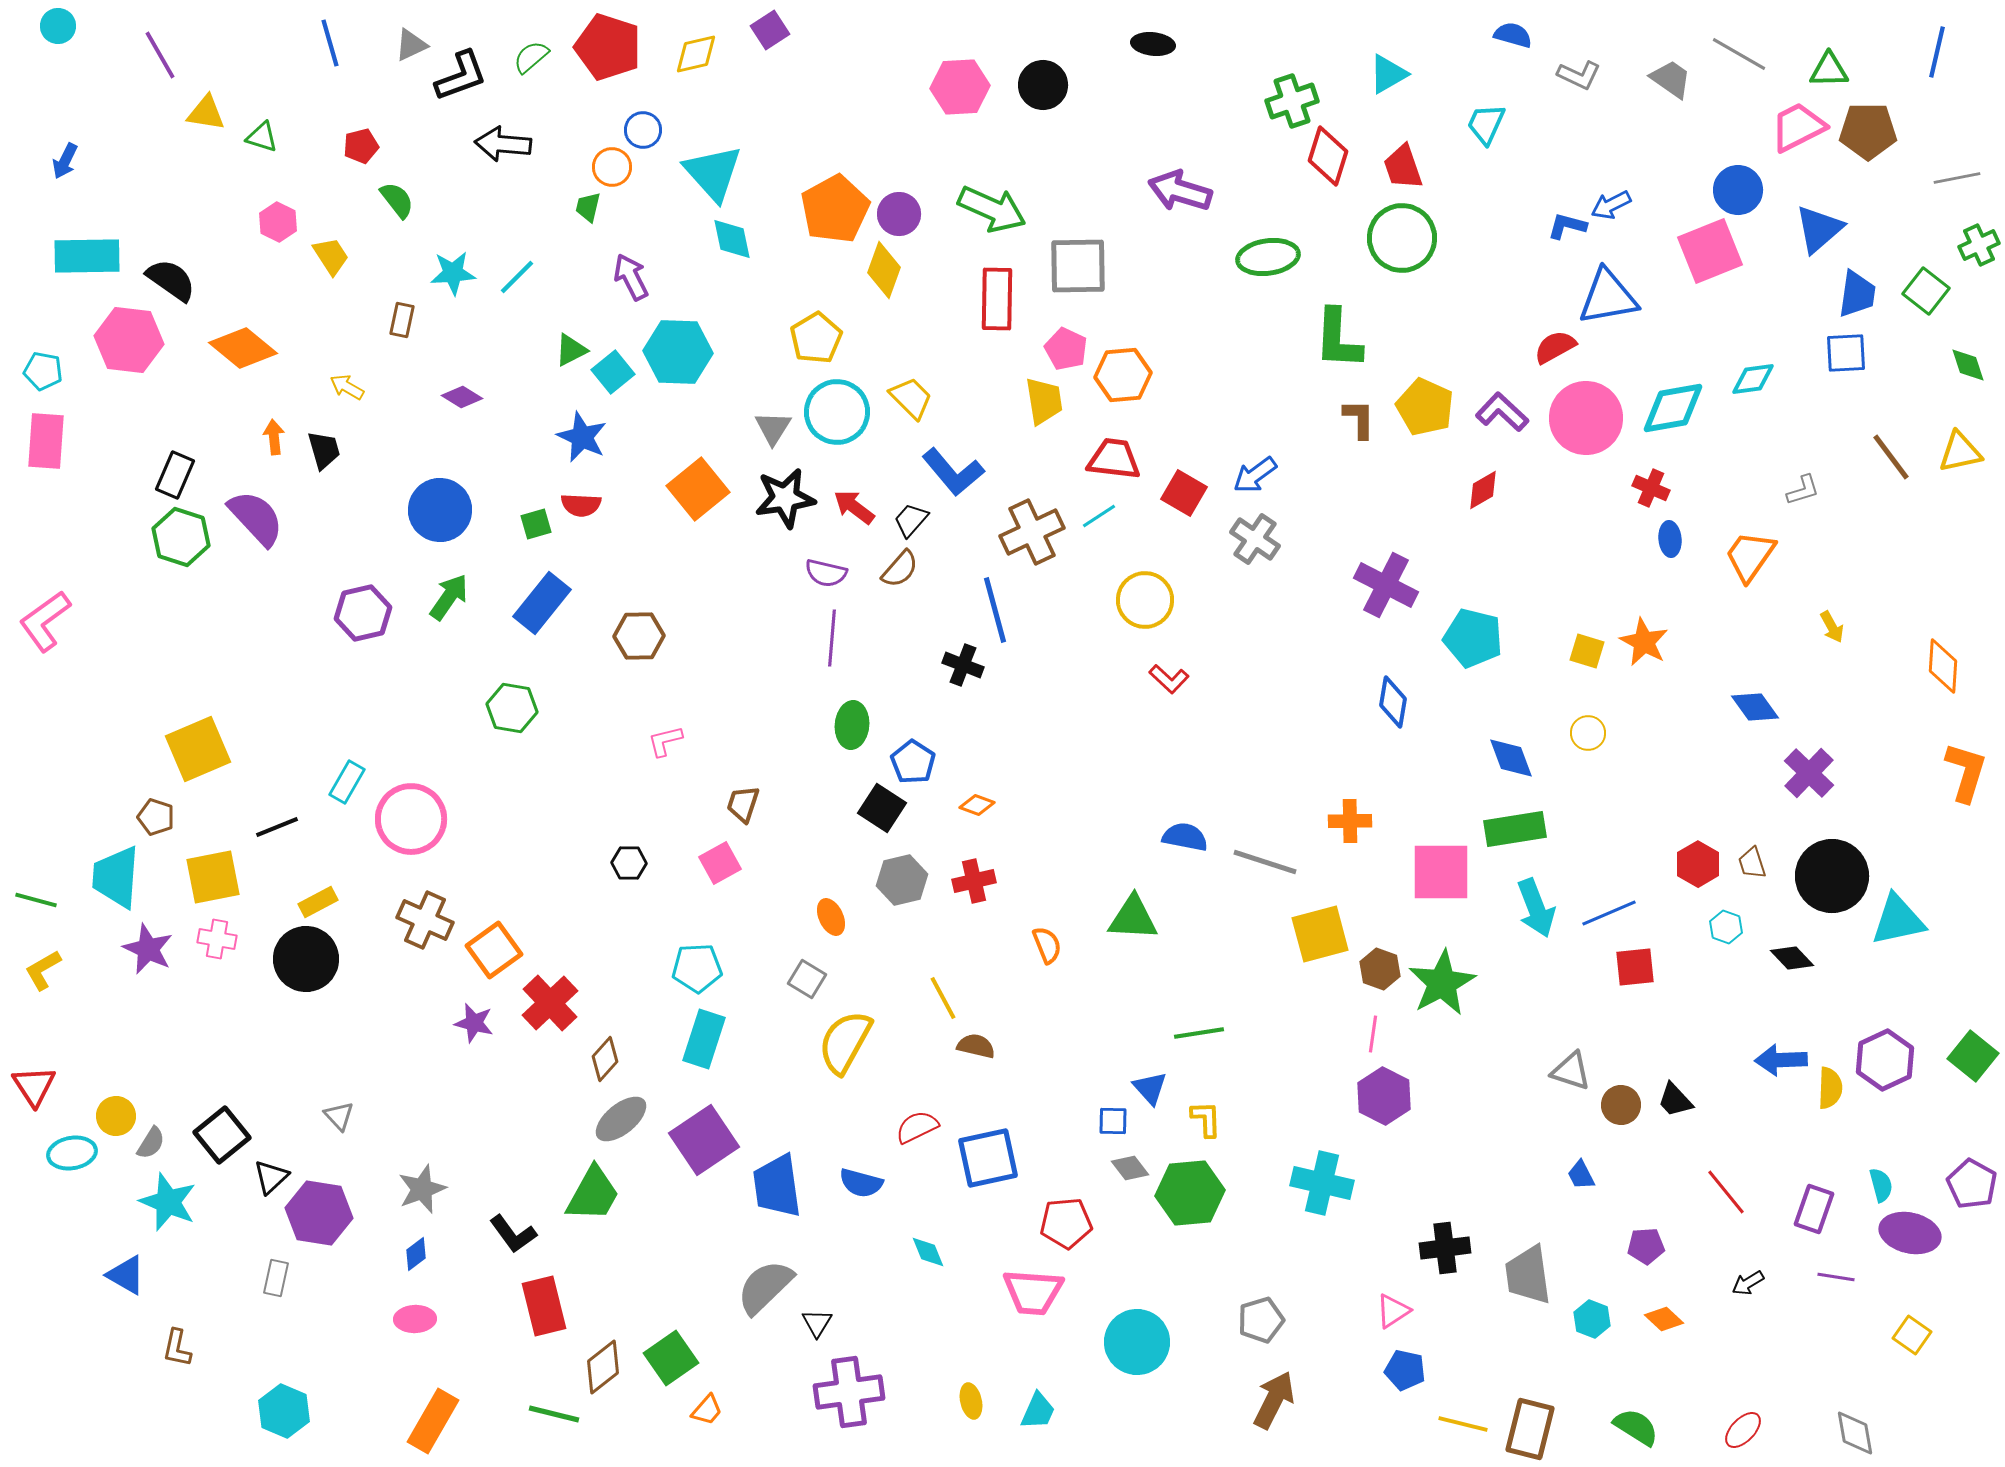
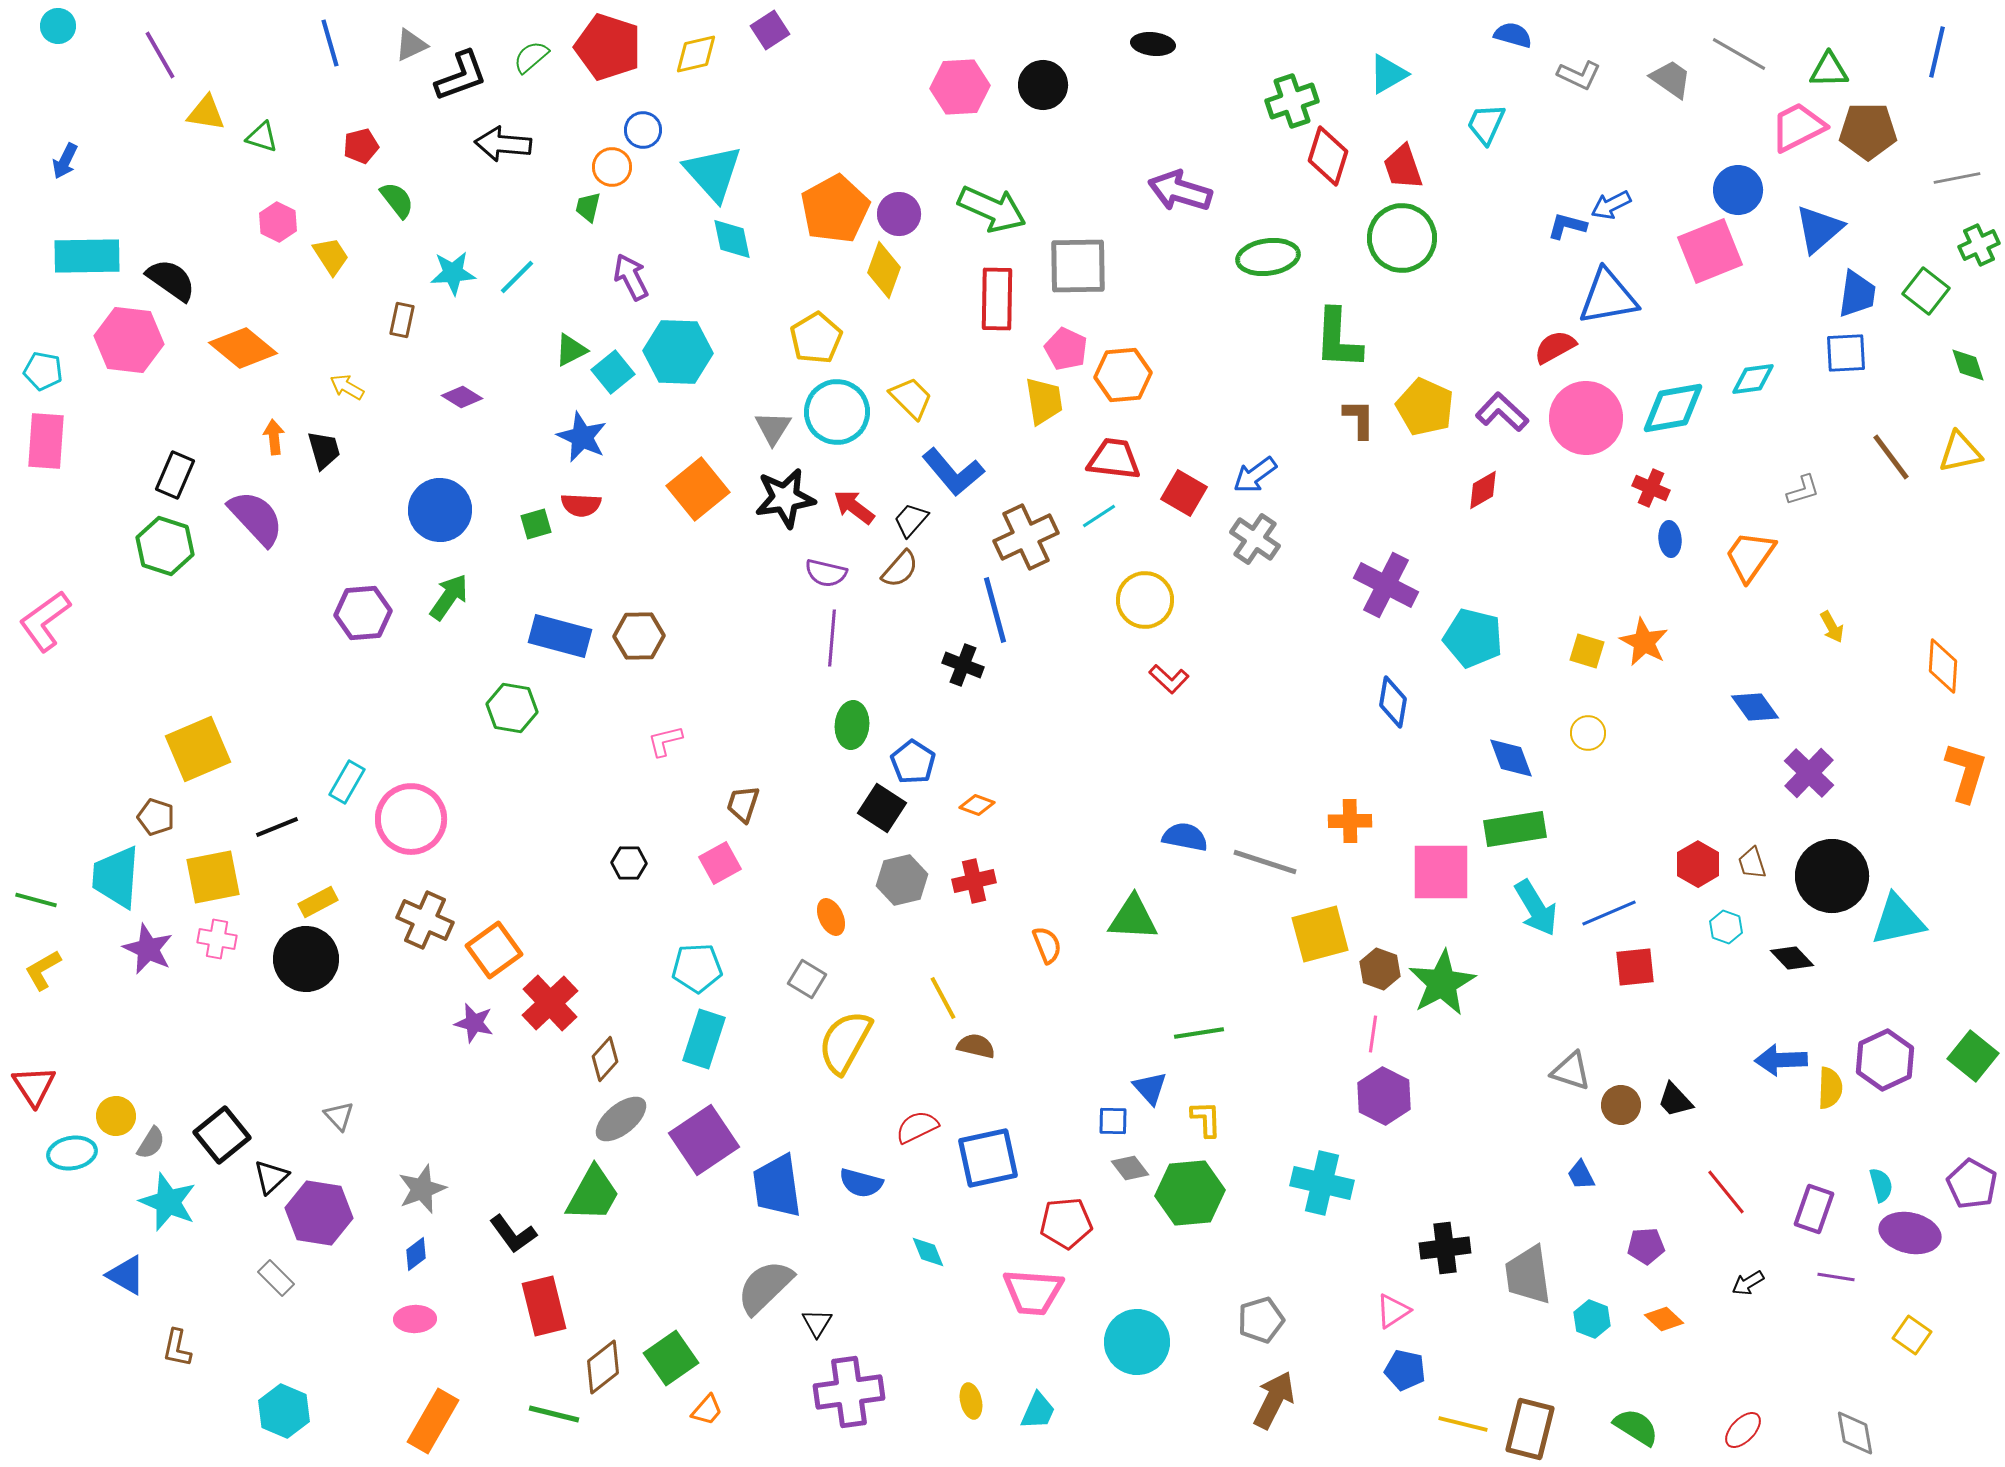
brown cross at (1032, 532): moved 6 px left, 5 px down
green hexagon at (181, 537): moved 16 px left, 9 px down
blue rectangle at (542, 603): moved 18 px right, 33 px down; rotated 66 degrees clockwise
purple hexagon at (363, 613): rotated 8 degrees clockwise
cyan arrow at (1536, 908): rotated 10 degrees counterclockwise
gray rectangle at (276, 1278): rotated 57 degrees counterclockwise
